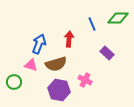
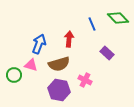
green diamond: rotated 45 degrees clockwise
brown semicircle: moved 3 px right
green circle: moved 7 px up
